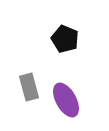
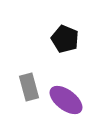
purple ellipse: rotated 24 degrees counterclockwise
